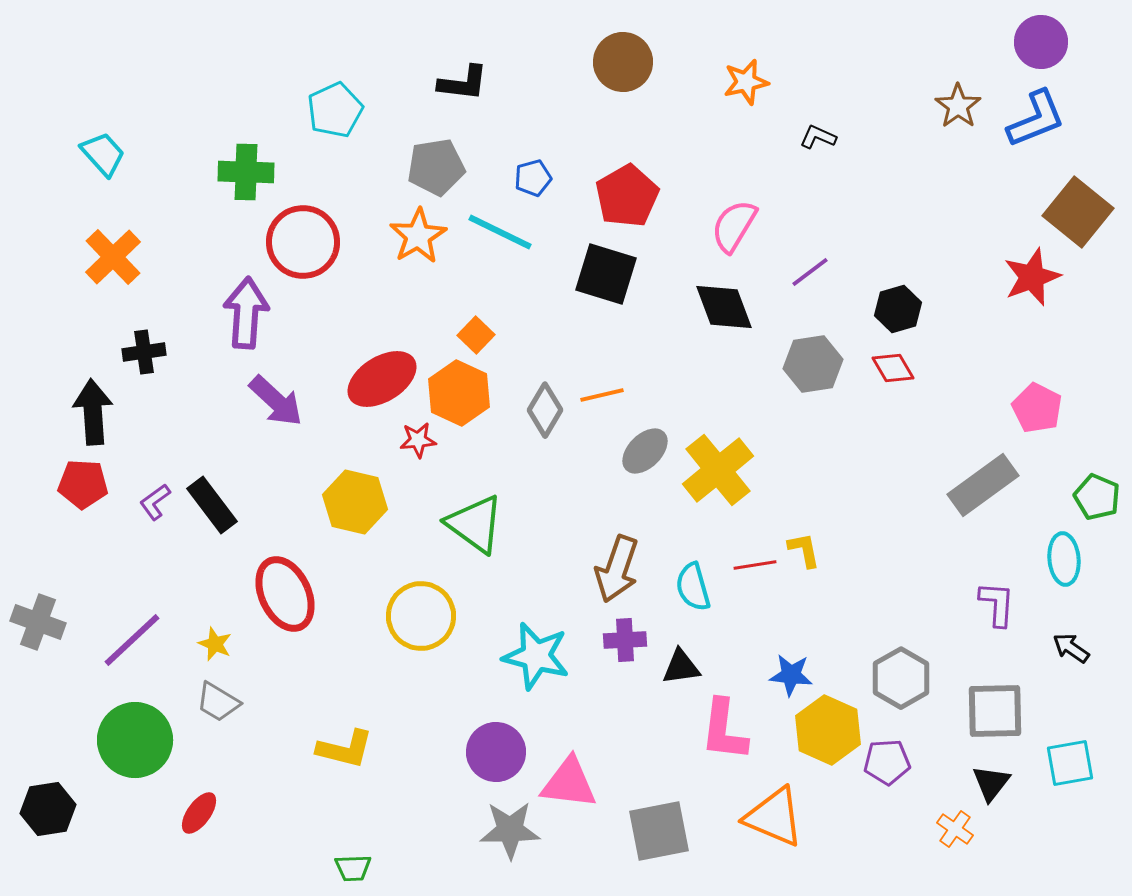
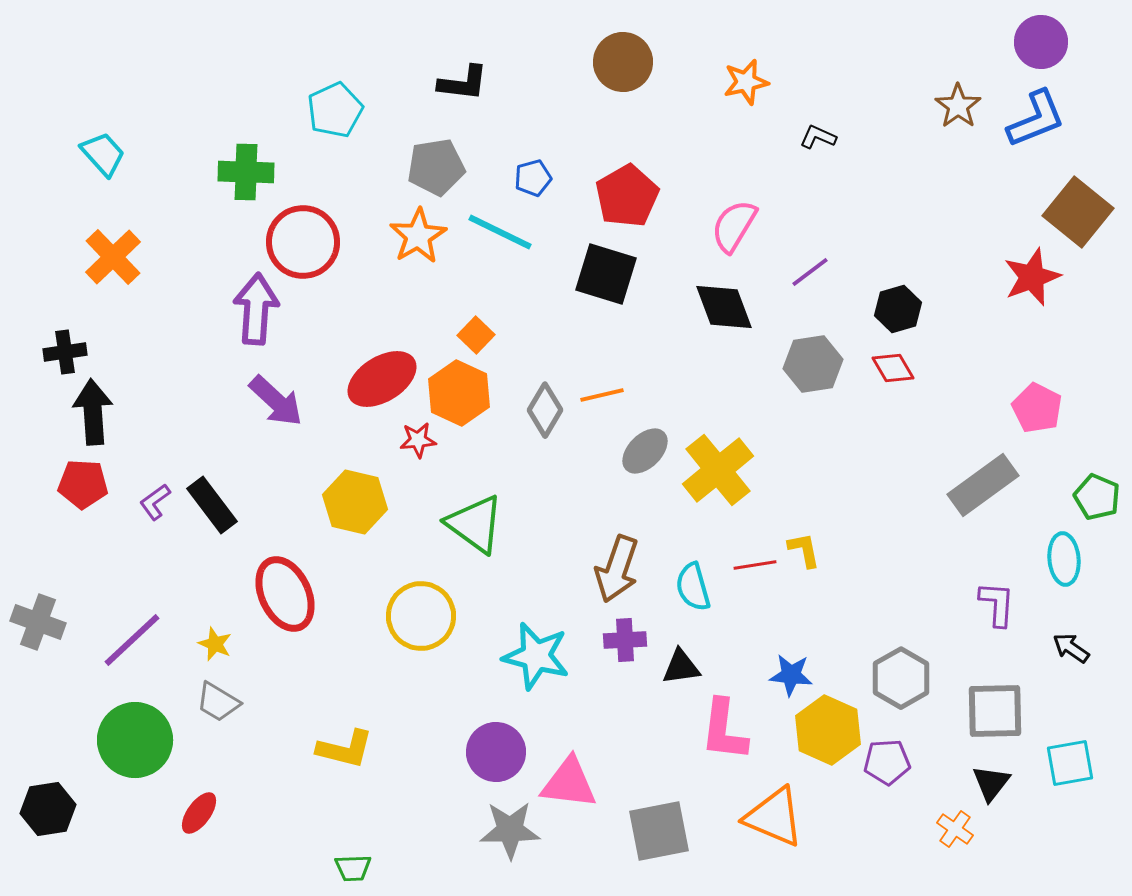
purple arrow at (246, 313): moved 10 px right, 4 px up
black cross at (144, 352): moved 79 px left
